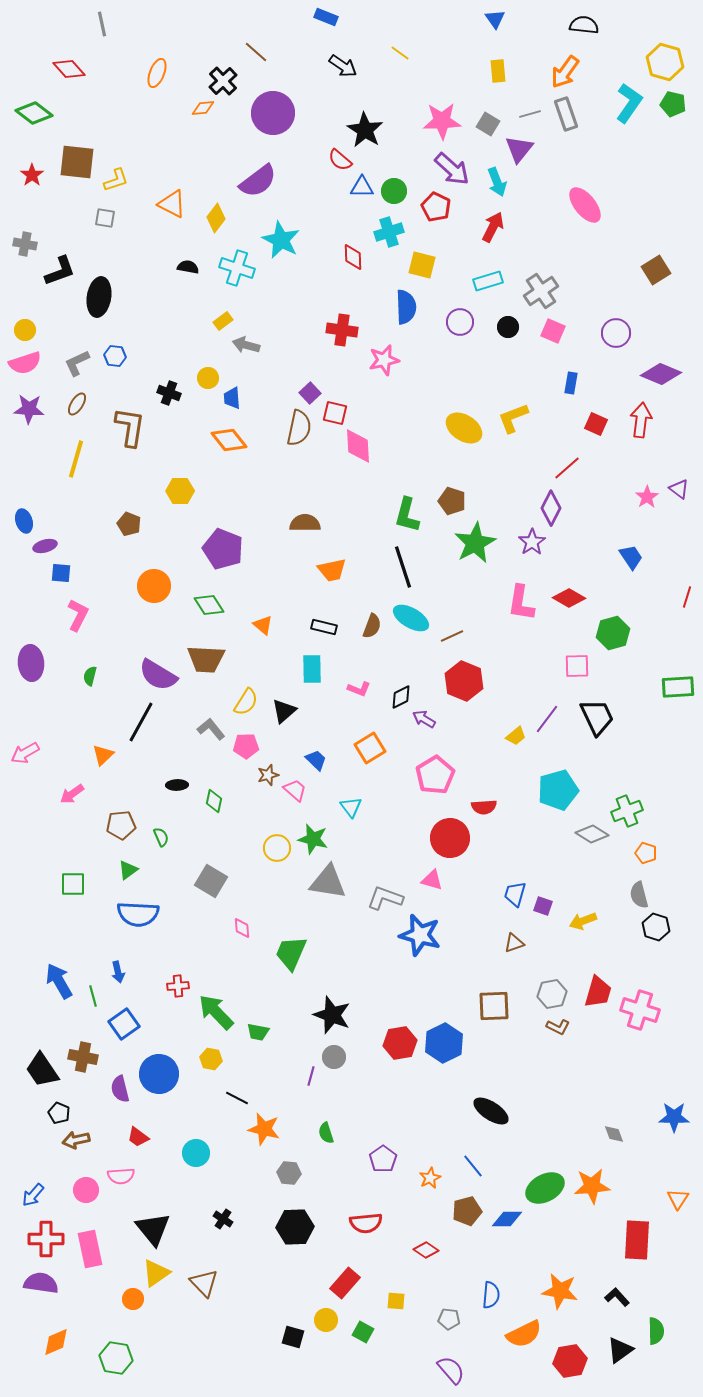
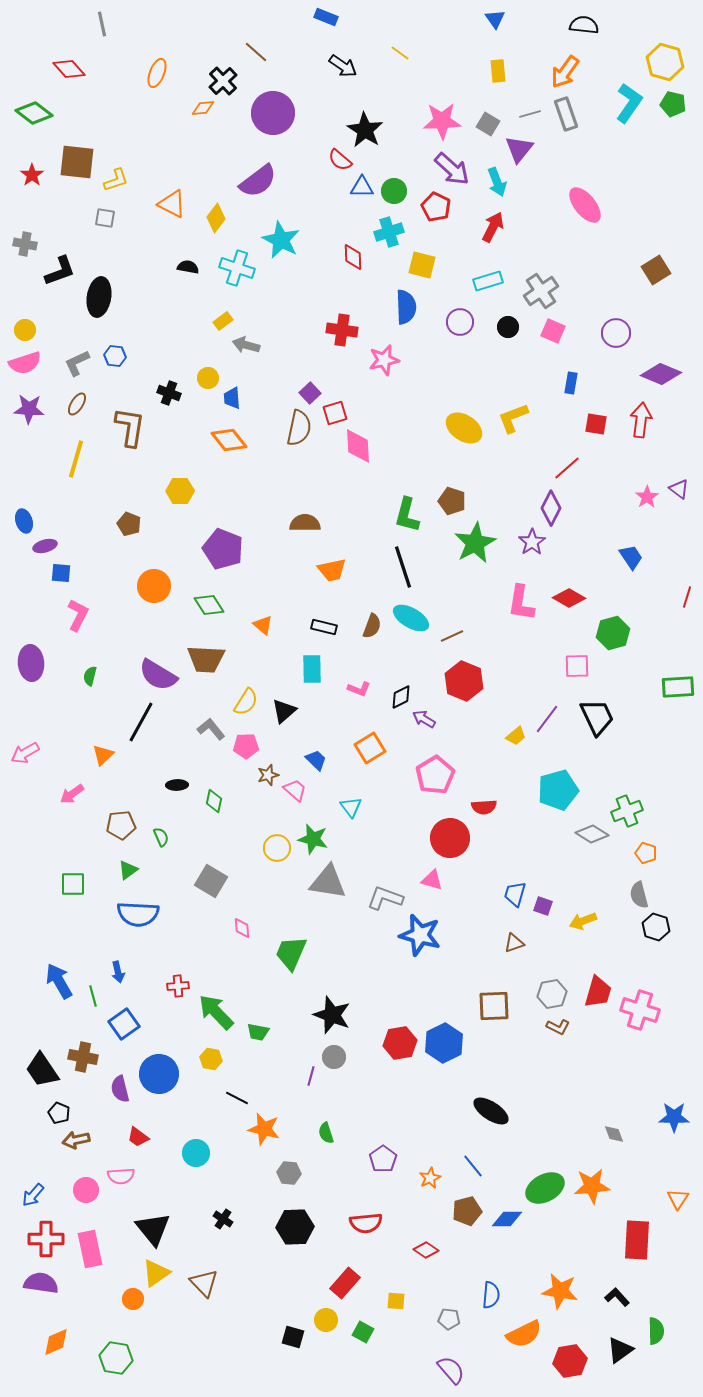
red square at (335, 413): rotated 30 degrees counterclockwise
red square at (596, 424): rotated 15 degrees counterclockwise
